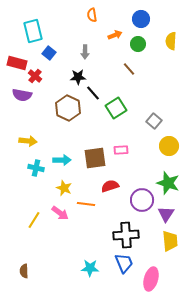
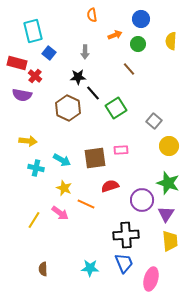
cyan arrow: rotated 30 degrees clockwise
orange line: rotated 18 degrees clockwise
brown semicircle: moved 19 px right, 2 px up
